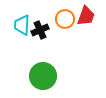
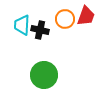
black cross: rotated 36 degrees clockwise
green circle: moved 1 px right, 1 px up
